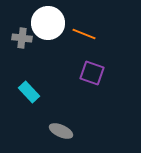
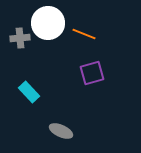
gray cross: moved 2 px left; rotated 12 degrees counterclockwise
purple square: rotated 35 degrees counterclockwise
